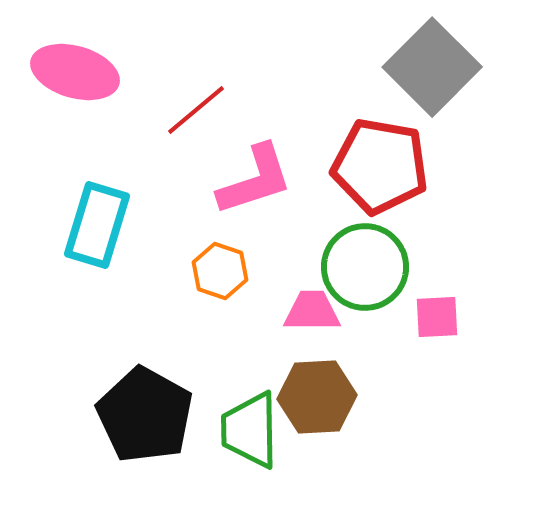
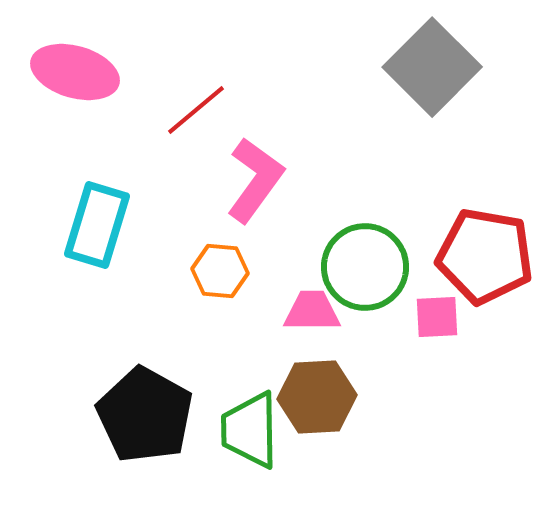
red pentagon: moved 105 px right, 90 px down
pink L-shape: rotated 36 degrees counterclockwise
orange hexagon: rotated 14 degrees counterclockwise
